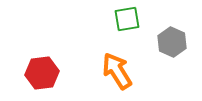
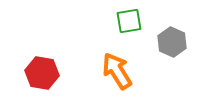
green square: moved 2 px right, 2 px down
red hexagon: rotated 16 degrees clockwise
